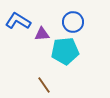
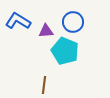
purple triangle: moved 4 px right, 3 px up
cyan pentagon: rotated 28 degrees clockwise
brown line: rotated 42 degrees clockwise
